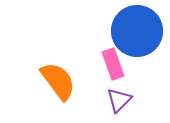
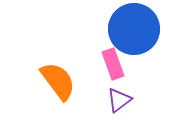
blue circle: moved 3 px left, 2 px up
purple triangle: rotated 8 degrees clockwise
